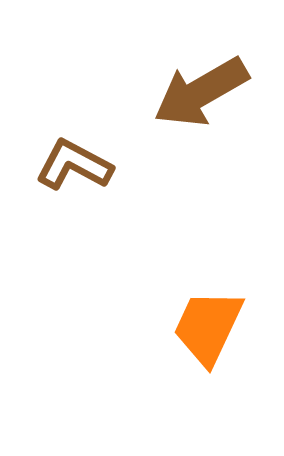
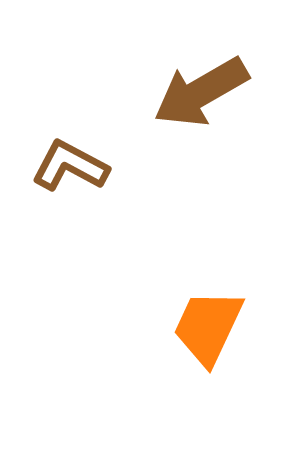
brown L-shape: moved 4 px left, 1 px down
